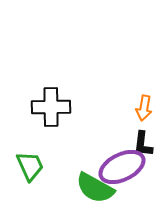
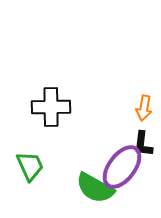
purple ellipse: rotated 27 degrees counterclockwise
